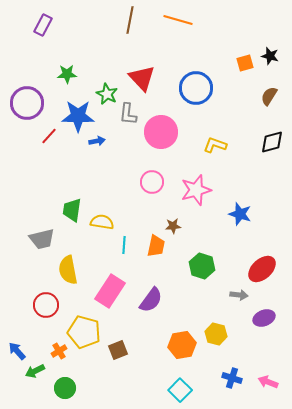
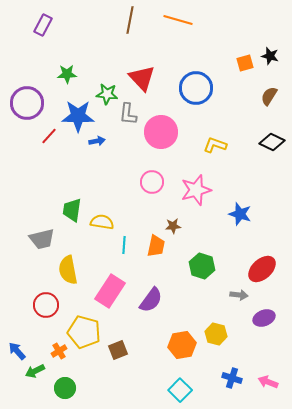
green star at (107, 94): rotated 20 degrees counterclockwise
black diamond at (272, 142): rotated 40 degrees clockwise
